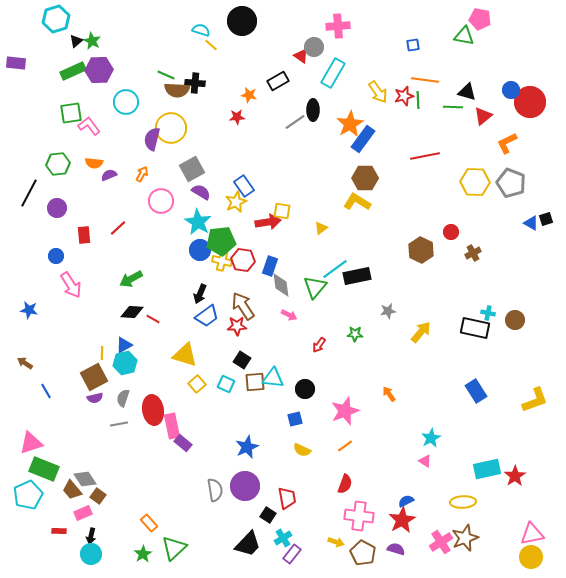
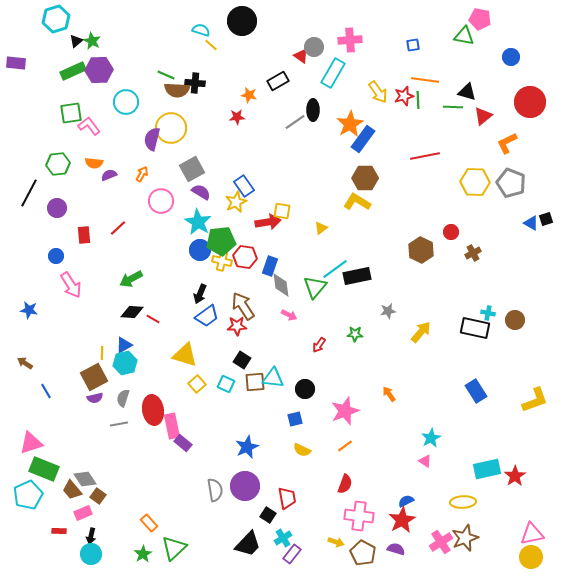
pink cross at (338, 26): moved 12 px right, 14 px down
blue circle at (511, 90): moved 33 px up
red hexagon at (243, 260): moved 2 px right, 3 px up
